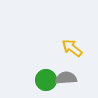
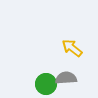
green circle: moved 4 px down
